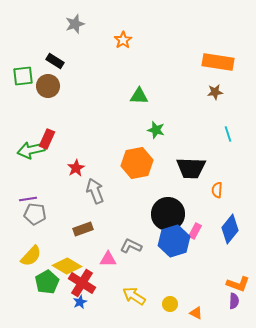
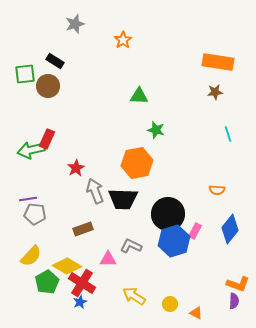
green square: moved 2 px right, 2 px up
black trapezoid: moved 68 px left, 31 px down
orange semicircle: rotated 91 degrees counterclockwise
